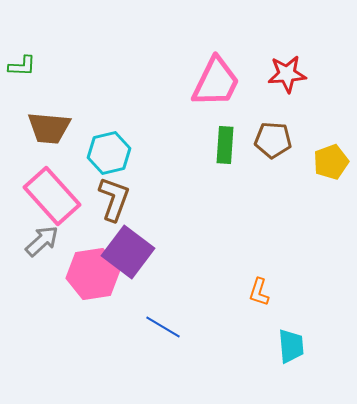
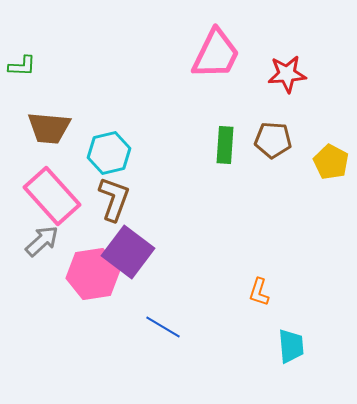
pink trapezoid: moved 28 px up
yellow pentagon: rotated 24 degrees counterclockwise
